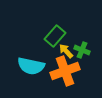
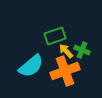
green rectangle: rotated 30 degrees clockwise
cyan semicircle: rotated 52 degrees counterclockwise
